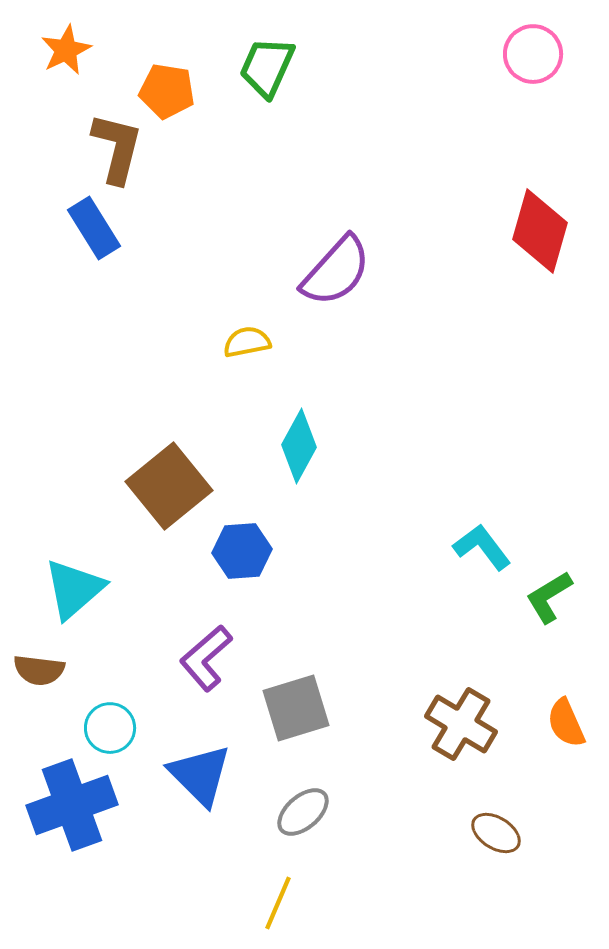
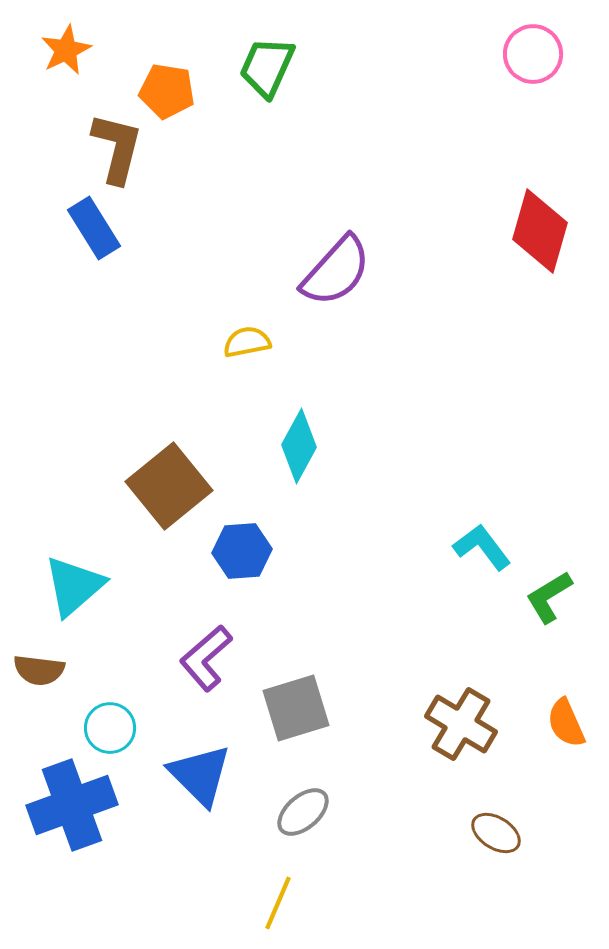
cyan triangle: moved 3 px up
